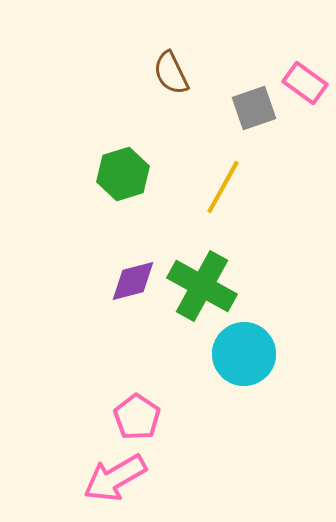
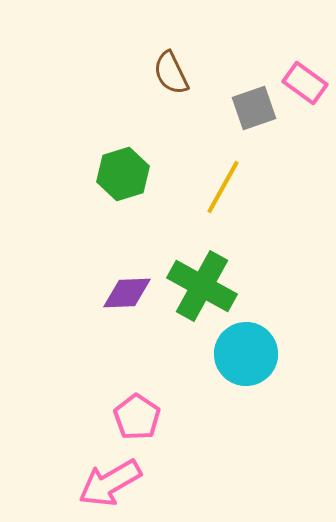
purple diamond: moved 6 px left, 12 px down; rotated 12 degrees clockwise
cyan circle: moved 2 px right
pink arrow: moved 5 px left, 5 px down
